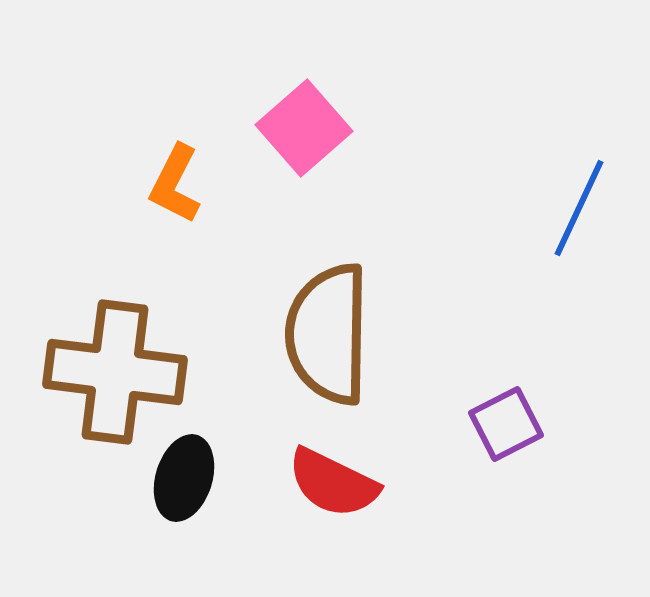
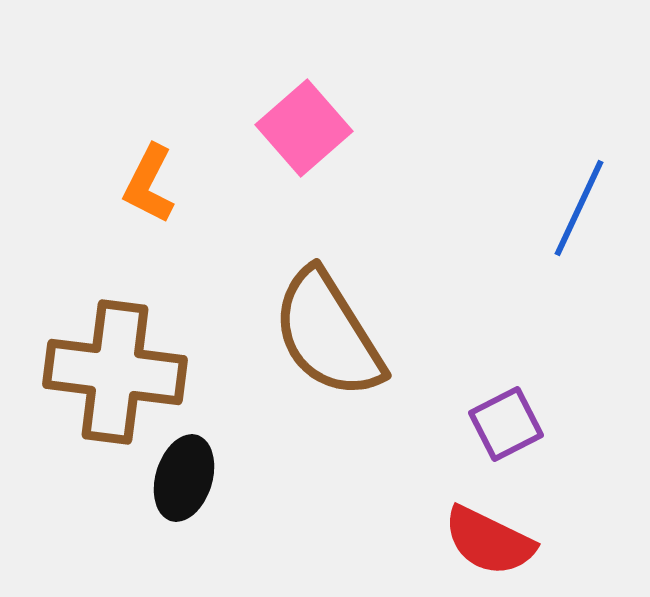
orange L-shape: moved 26 px left
brown semicircle: rotated 33 degrees counterclockwise
red semicircle: moved 156 px right, 58 px down
